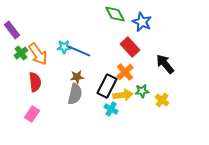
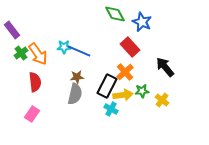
black arrow: moved 3 px down
